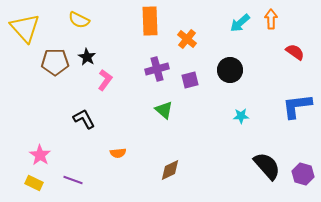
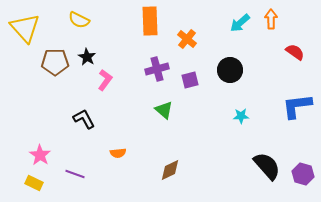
purple line: moved 2 px right, 6 px up
